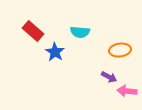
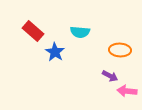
orange ellipse: rotated 10 degrees clockwise
purple arrow: moved 1 px right, 1 px up
